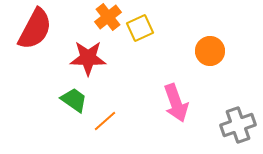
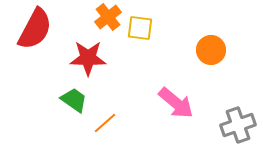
yellow square: rotated 32 degrees clockwise
orange circle: moved 1 px right, 1 px up
pink arrow: rotated 30 degrees counterclockwise
orange line: moved 2 px down
